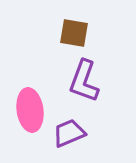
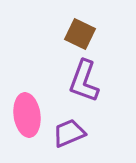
brown square: moved 6 px right, 1 px down; rotated 16 degrees clockwise
pink ellipse: moved 3 px left, 5 px down
